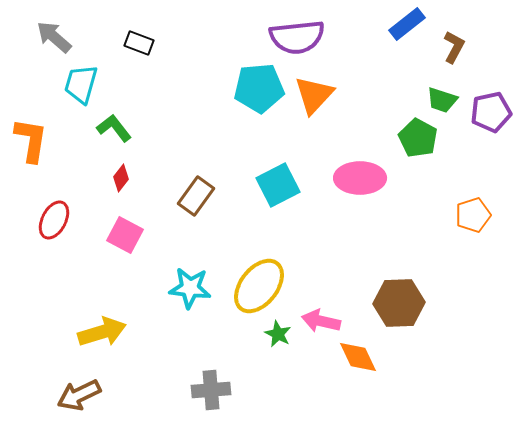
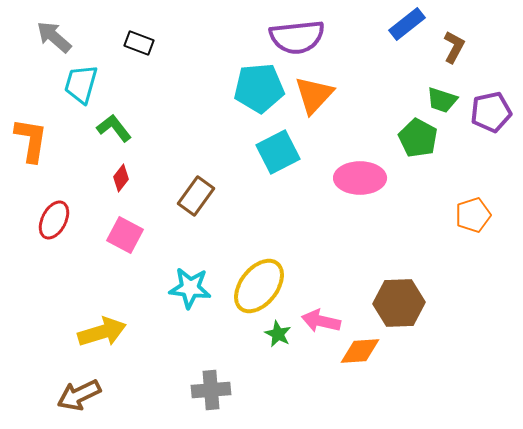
cyan square: moved 33 px up
orange diamond: moved 2 px right, 6 px up; rotated 69 degrees counterclockwise
